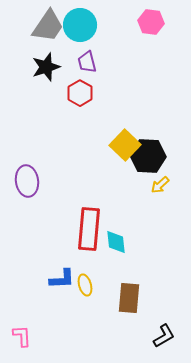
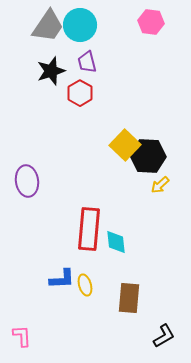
black star: moved 5 px right, 4 px down
